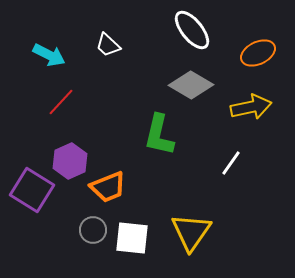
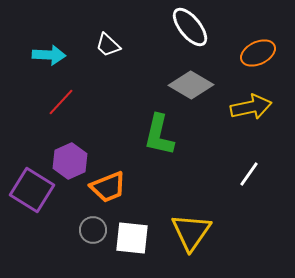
white ellipse: moved 2 px left, 3 px up
cyan arrow: rotated 24 degrees counterclockwise
white line: moved 18 px right, 11 px down
